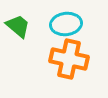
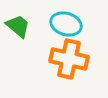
cyan ellipse: rotated 24 degrees clockwise
